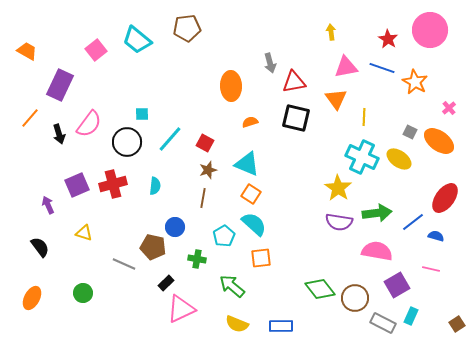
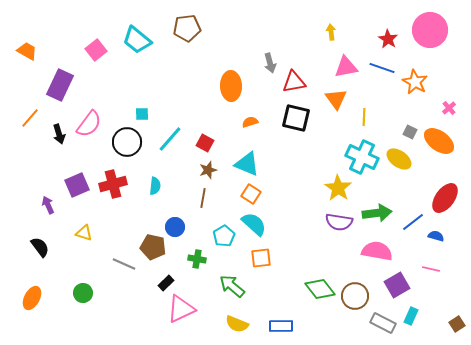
brown circle at (355, 298): moved 2 px up
